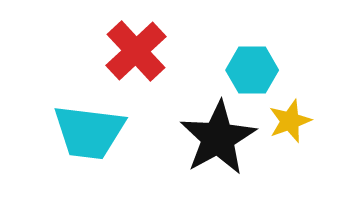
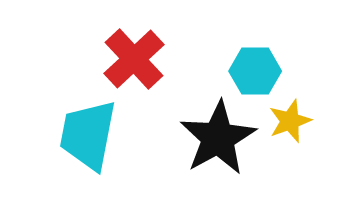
red cross: moved 2 px left, 8 px down
cyan hexagon: moved 3 px right, 1 px down
cyan trapezoid: moved 1 px left, 3 px down; rotated 94 degrees clockwise
